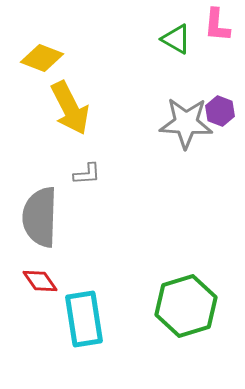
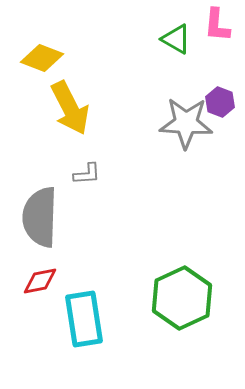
purple hexagon: moved 9 px up
red diamond: rotated 66 degrees counterclockwise
green hexagon: moved 4 px left, 8 px up; rotated 8 degrees counterclockwise
